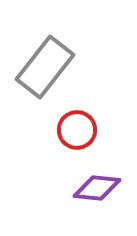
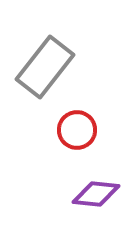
purple diamond: moved 1 px left, 6 px down
